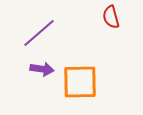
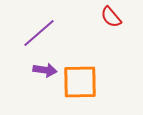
red semicircle: rotated 25 degrees counterclockwise
purple arrow: moved 3 px right, 1 px down
